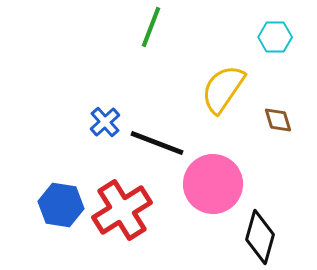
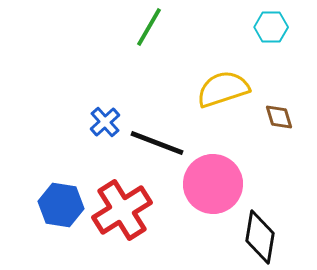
green line: moved 2 px left; rotated 9 degrees clockwise
cyan hexagon: moved 4 px left, 10 px up
yellow semicircle: rotated 38 degrees clockwise
brown diamond: moved 1 px right, 3 px up
black diamond: rotated 6 degrees counterclockwise
